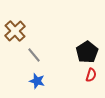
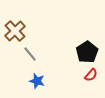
gray line: moved 4 px left, 1 px up
red semicircle: rotated 24 degrees clockwise
